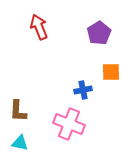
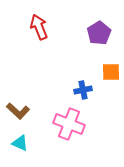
brown L-shape: rotated 50 degrees counterclockwise
cyan triangle: rotated 12 degrees clockwise
